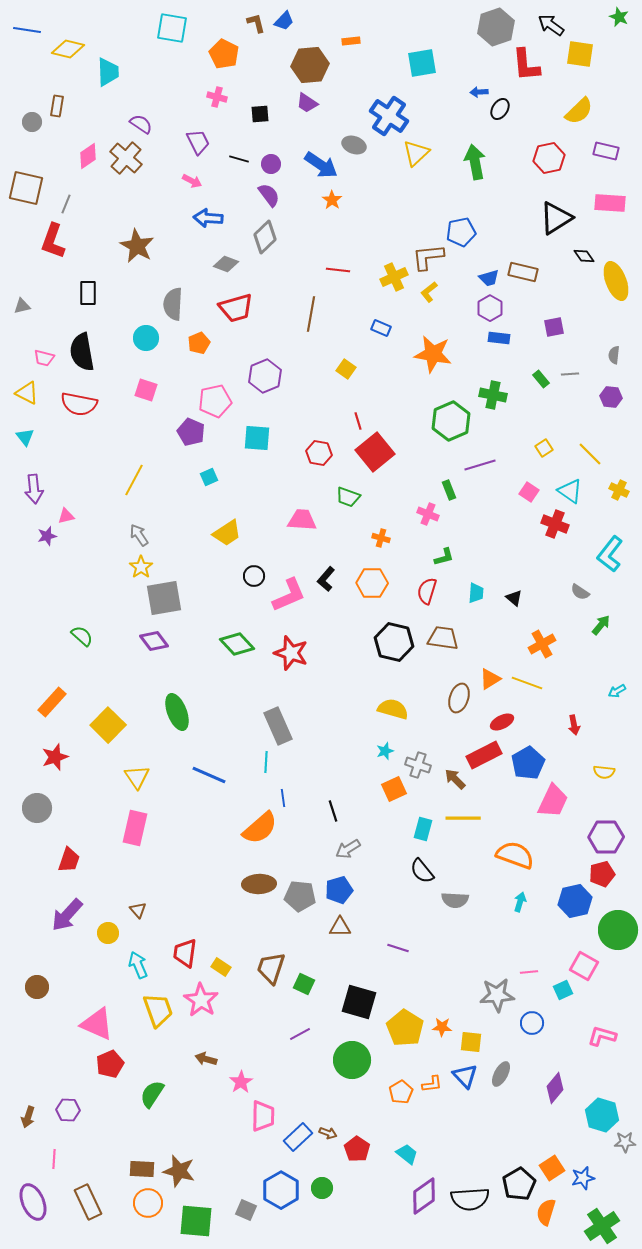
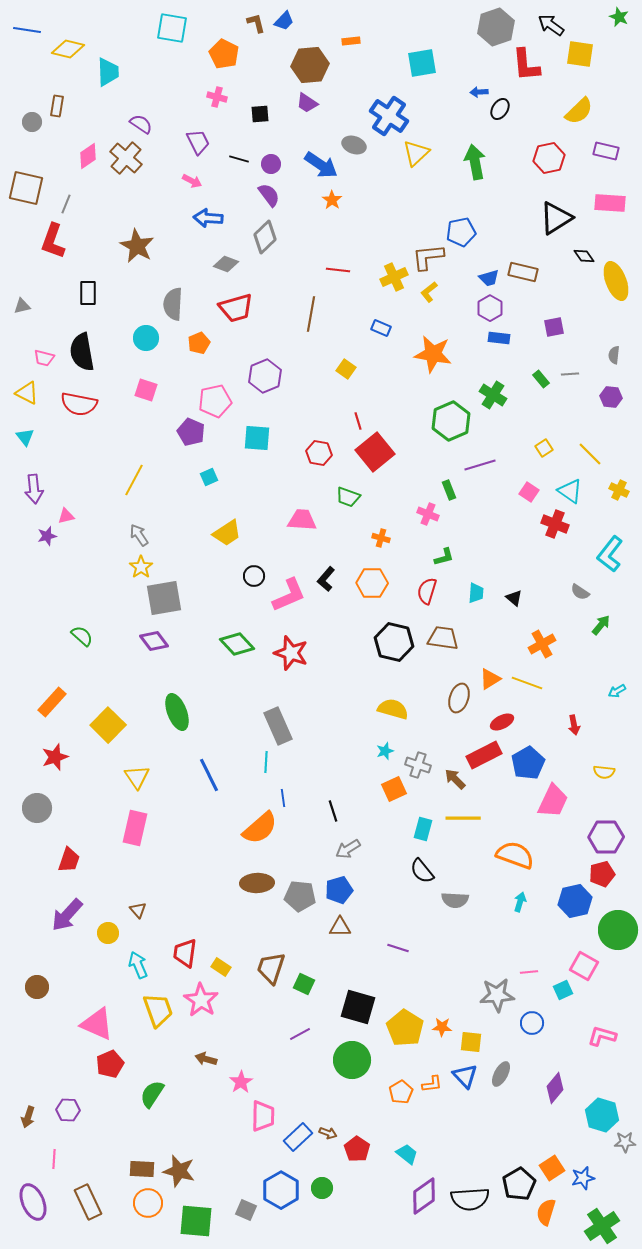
green cross at (493, 395): rotated 20 degrees clockwise
blue line at (209, 775): rotated 40 degrees clockwise
brown ellipse at (259, 884): moved 2 px left, 1 px up
black square at (359, 1002): moved 1 px left, 5 px down
